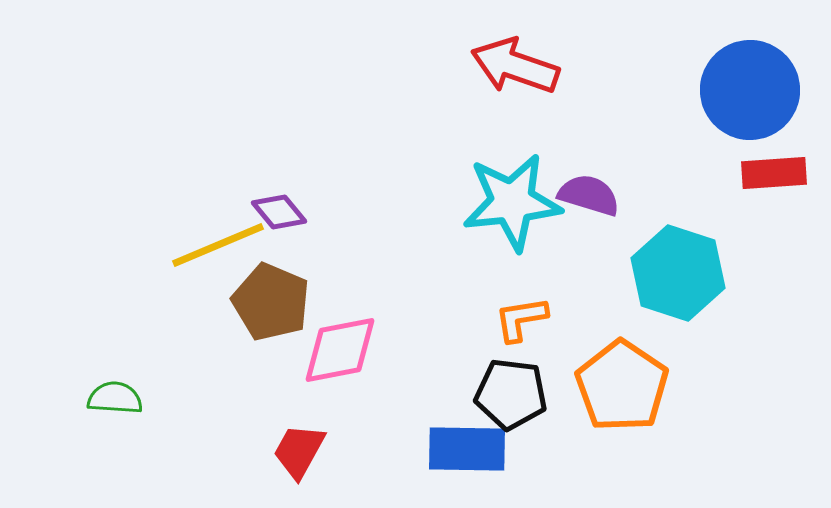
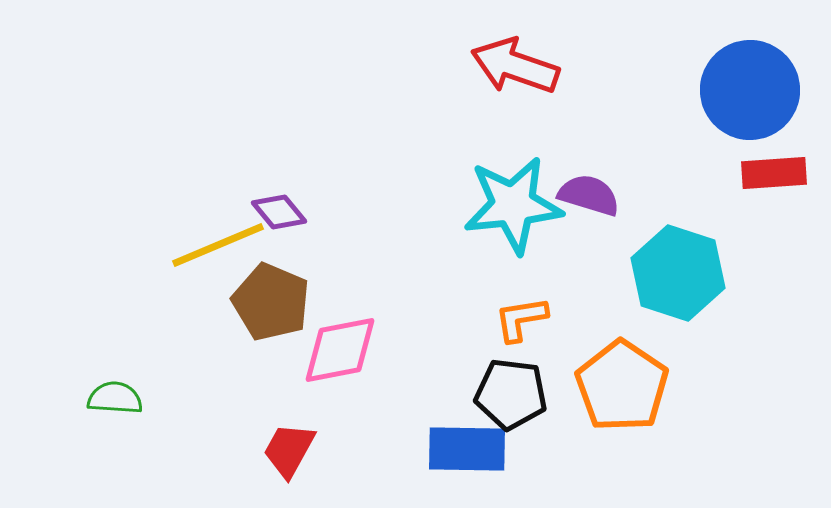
cyan star: moved 1 px right, 3 px down
red trapezoid: moved 10 px left, 1 px up
